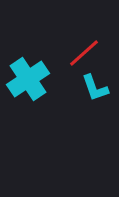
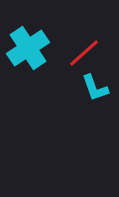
cyan cross: moved 31 px up
